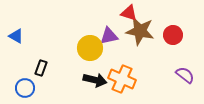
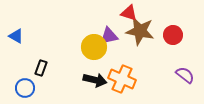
yellow circle: moved 4 px right, 1 px up
